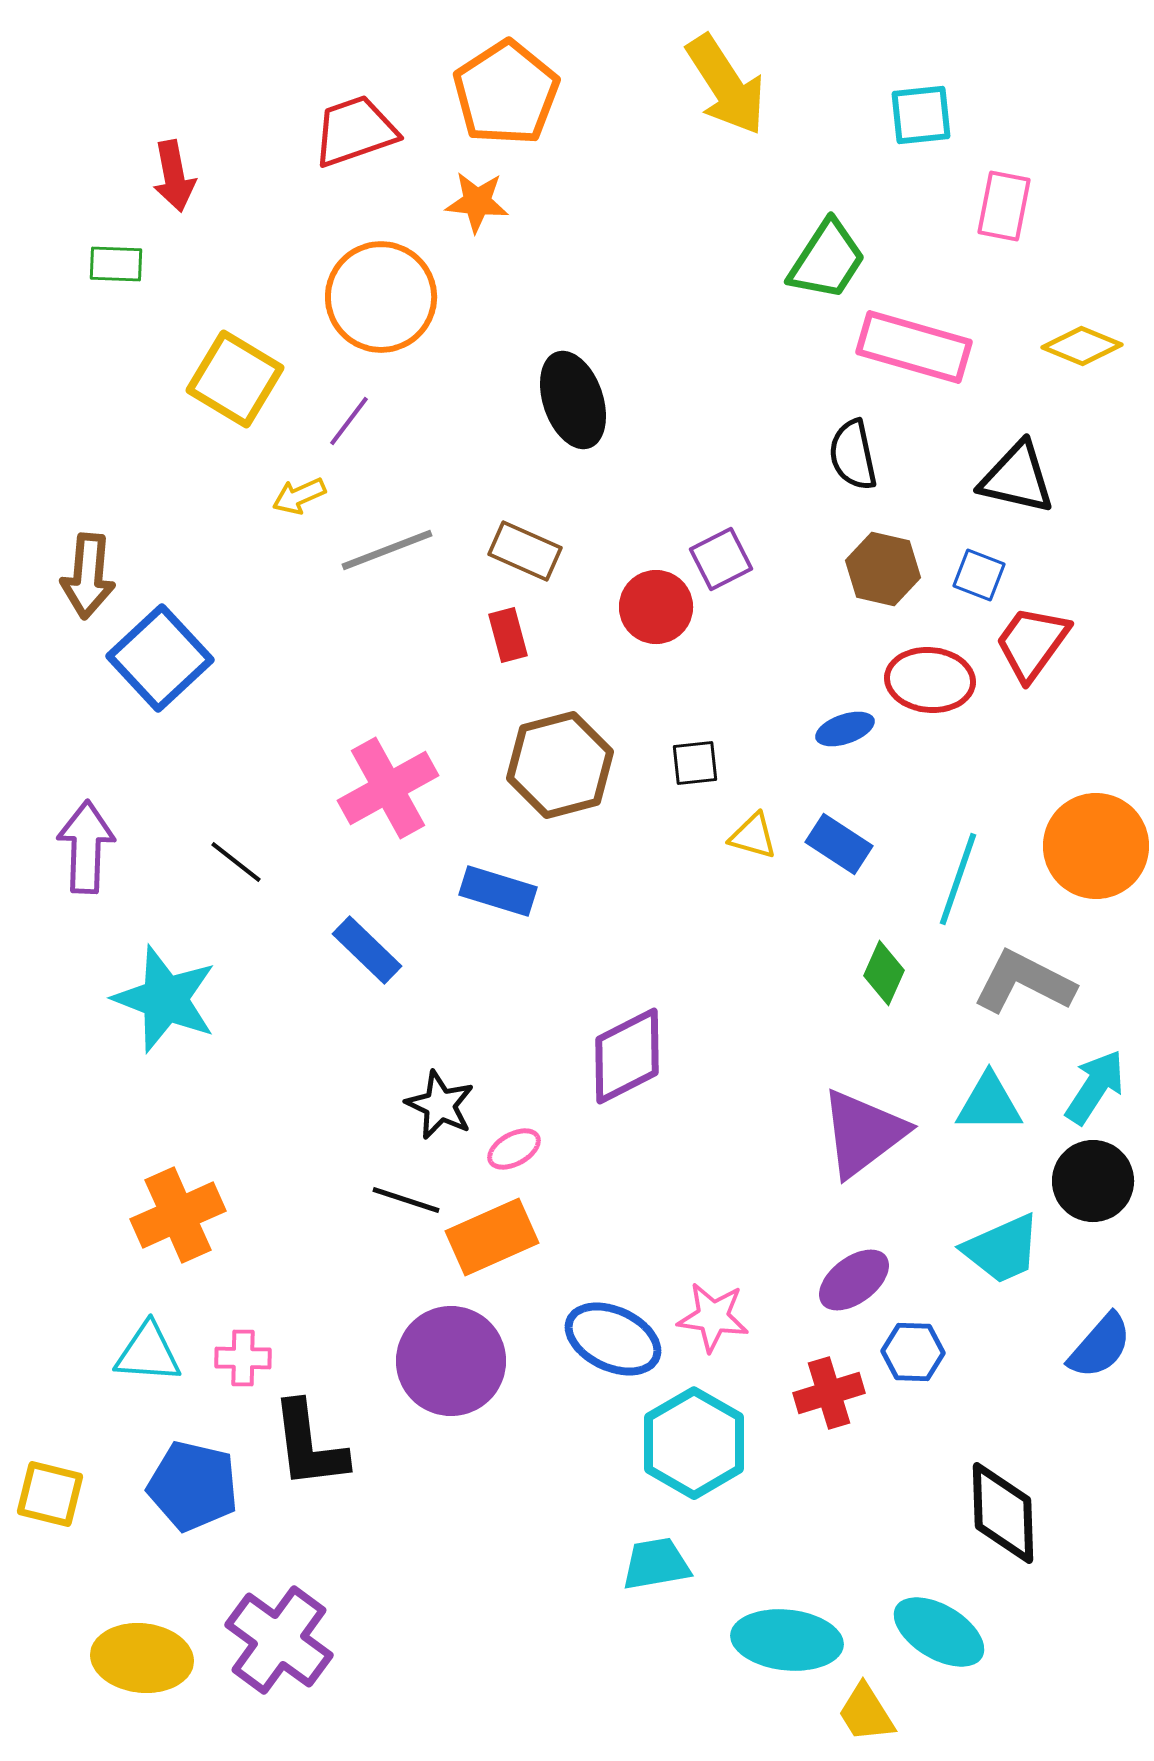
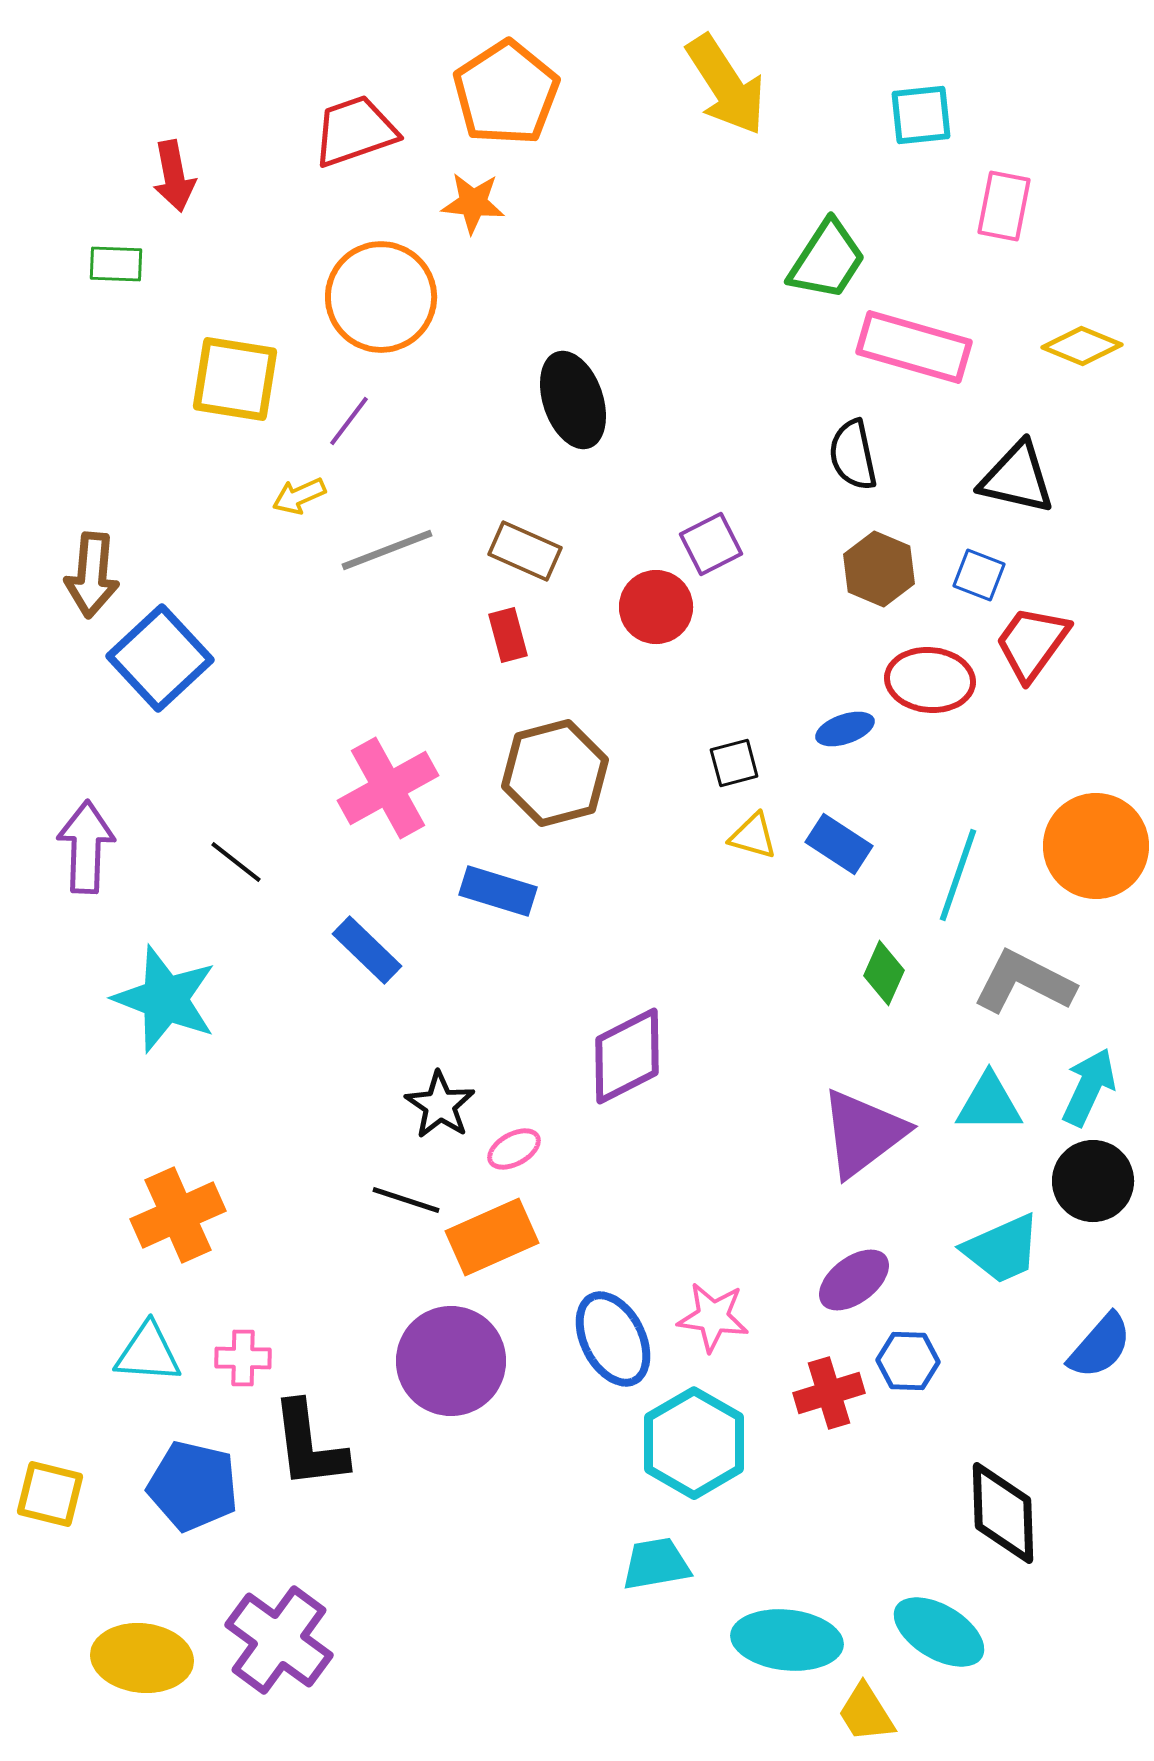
orange star at (477, 202): moved 4 px left, 1 px down
yellow square at (235, 379): rotated 22 degrees counterclockwise
purple square at (721, 559): moved 10 px left, 15 px up
brown hexagon at (883, 569): moved 4 px left; rotated 10 degrees clockwise
brown arrow at (88, 576): moved 4 px right, 1 px up
black square at (695, 763): moved 39 px right; rotated 9 degrees counterclockwise
brown hexagon at (560, 765): moved 5 px left, 8 px down
cyan line at (958, 879): moved 4 px up
cyan arrow at (1095, 1087): moved 6 px left; rotated 8 degrees counterclockwise
black star at (440, 1105): rotated 8 degrees clockwise
blue ellipse at (613, 1339): rotated 38 degrees clockwise
blue hexagon at (913, 1352): moved 5 px left, 9 px down
